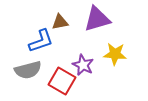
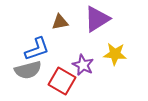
purple triangle: rotated 16 degrees counterclockwise
blue L-shape: moved 4 px left, 8 px down
